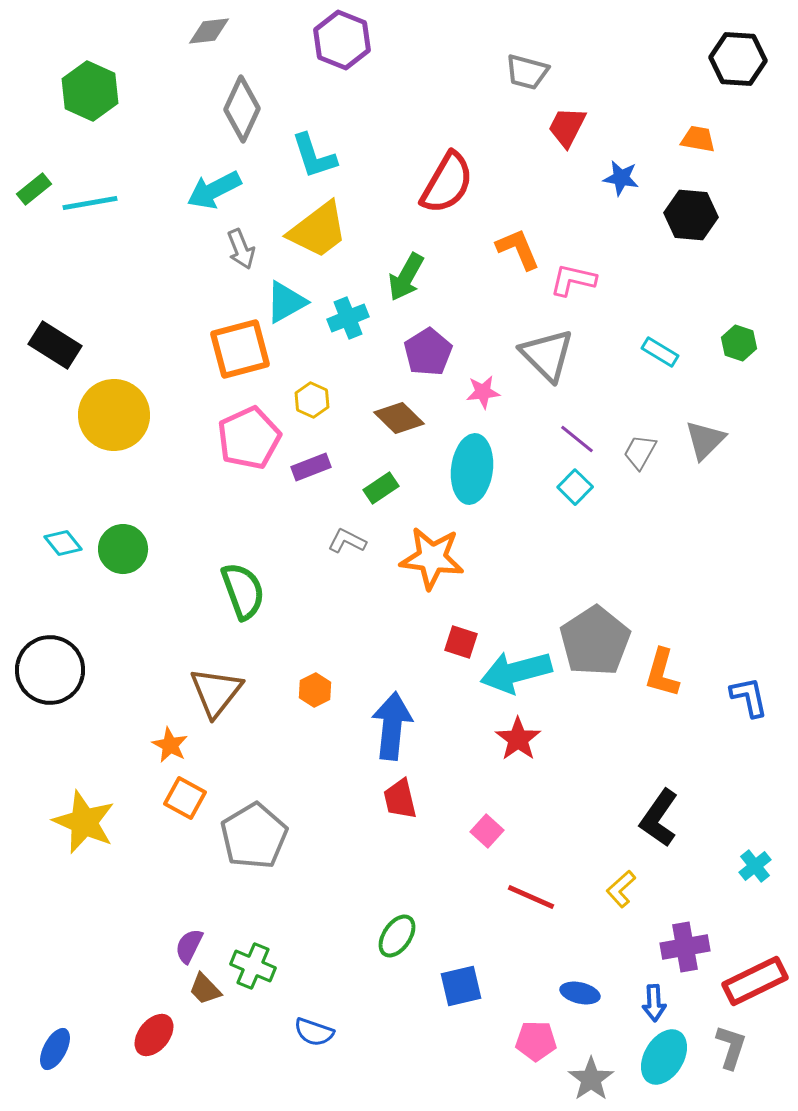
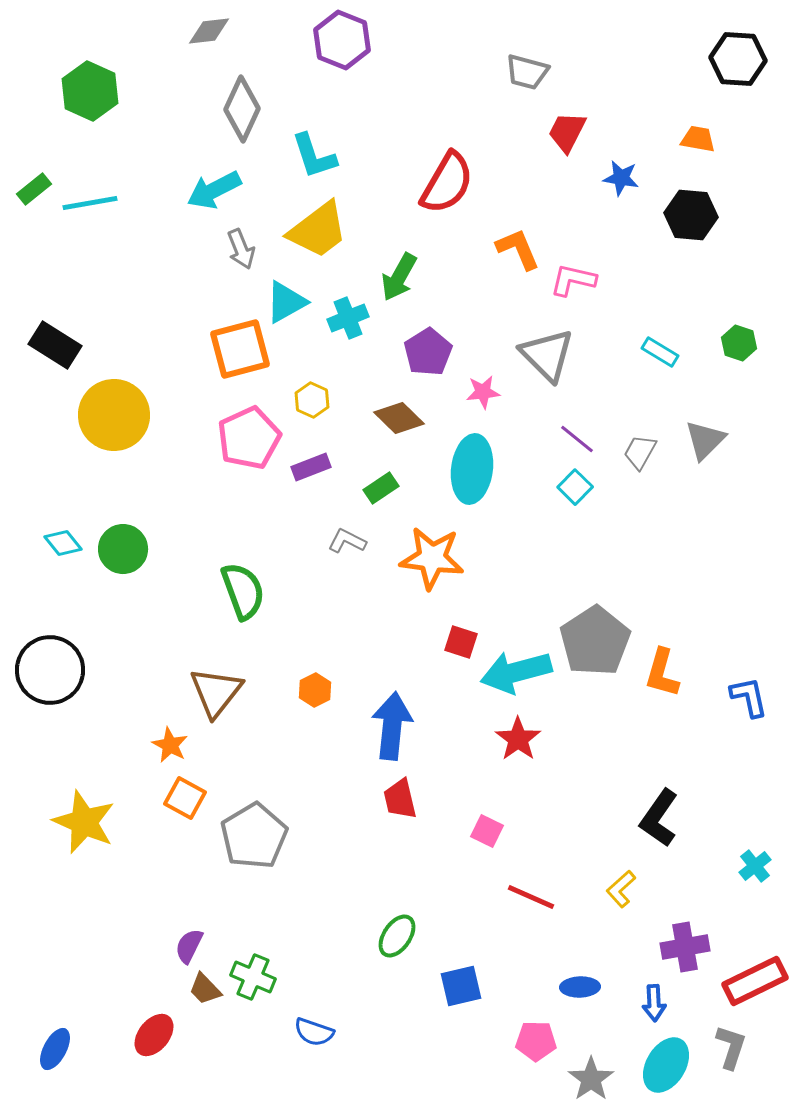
red trapezoid at (567, 127): moved 5 px down
green arrow at (406, 277): moved 7 px left
pink square at (487, 831): rotated 16 degrees counterclockwise
green cross at (253, 966): moved 11 px down
blue ellipse at (580, 993): moved 6 px up; rotated 15 degrees counterclockwise
cyan ellipse at (664, 1057): moved 2 px right, 8 px down
